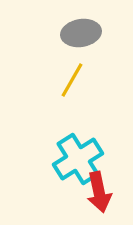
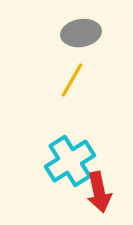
cyan cross: moved 8 px left, 2 px down
